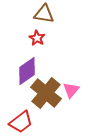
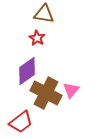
brown cross: rotated 12 degrees counterclockwise
